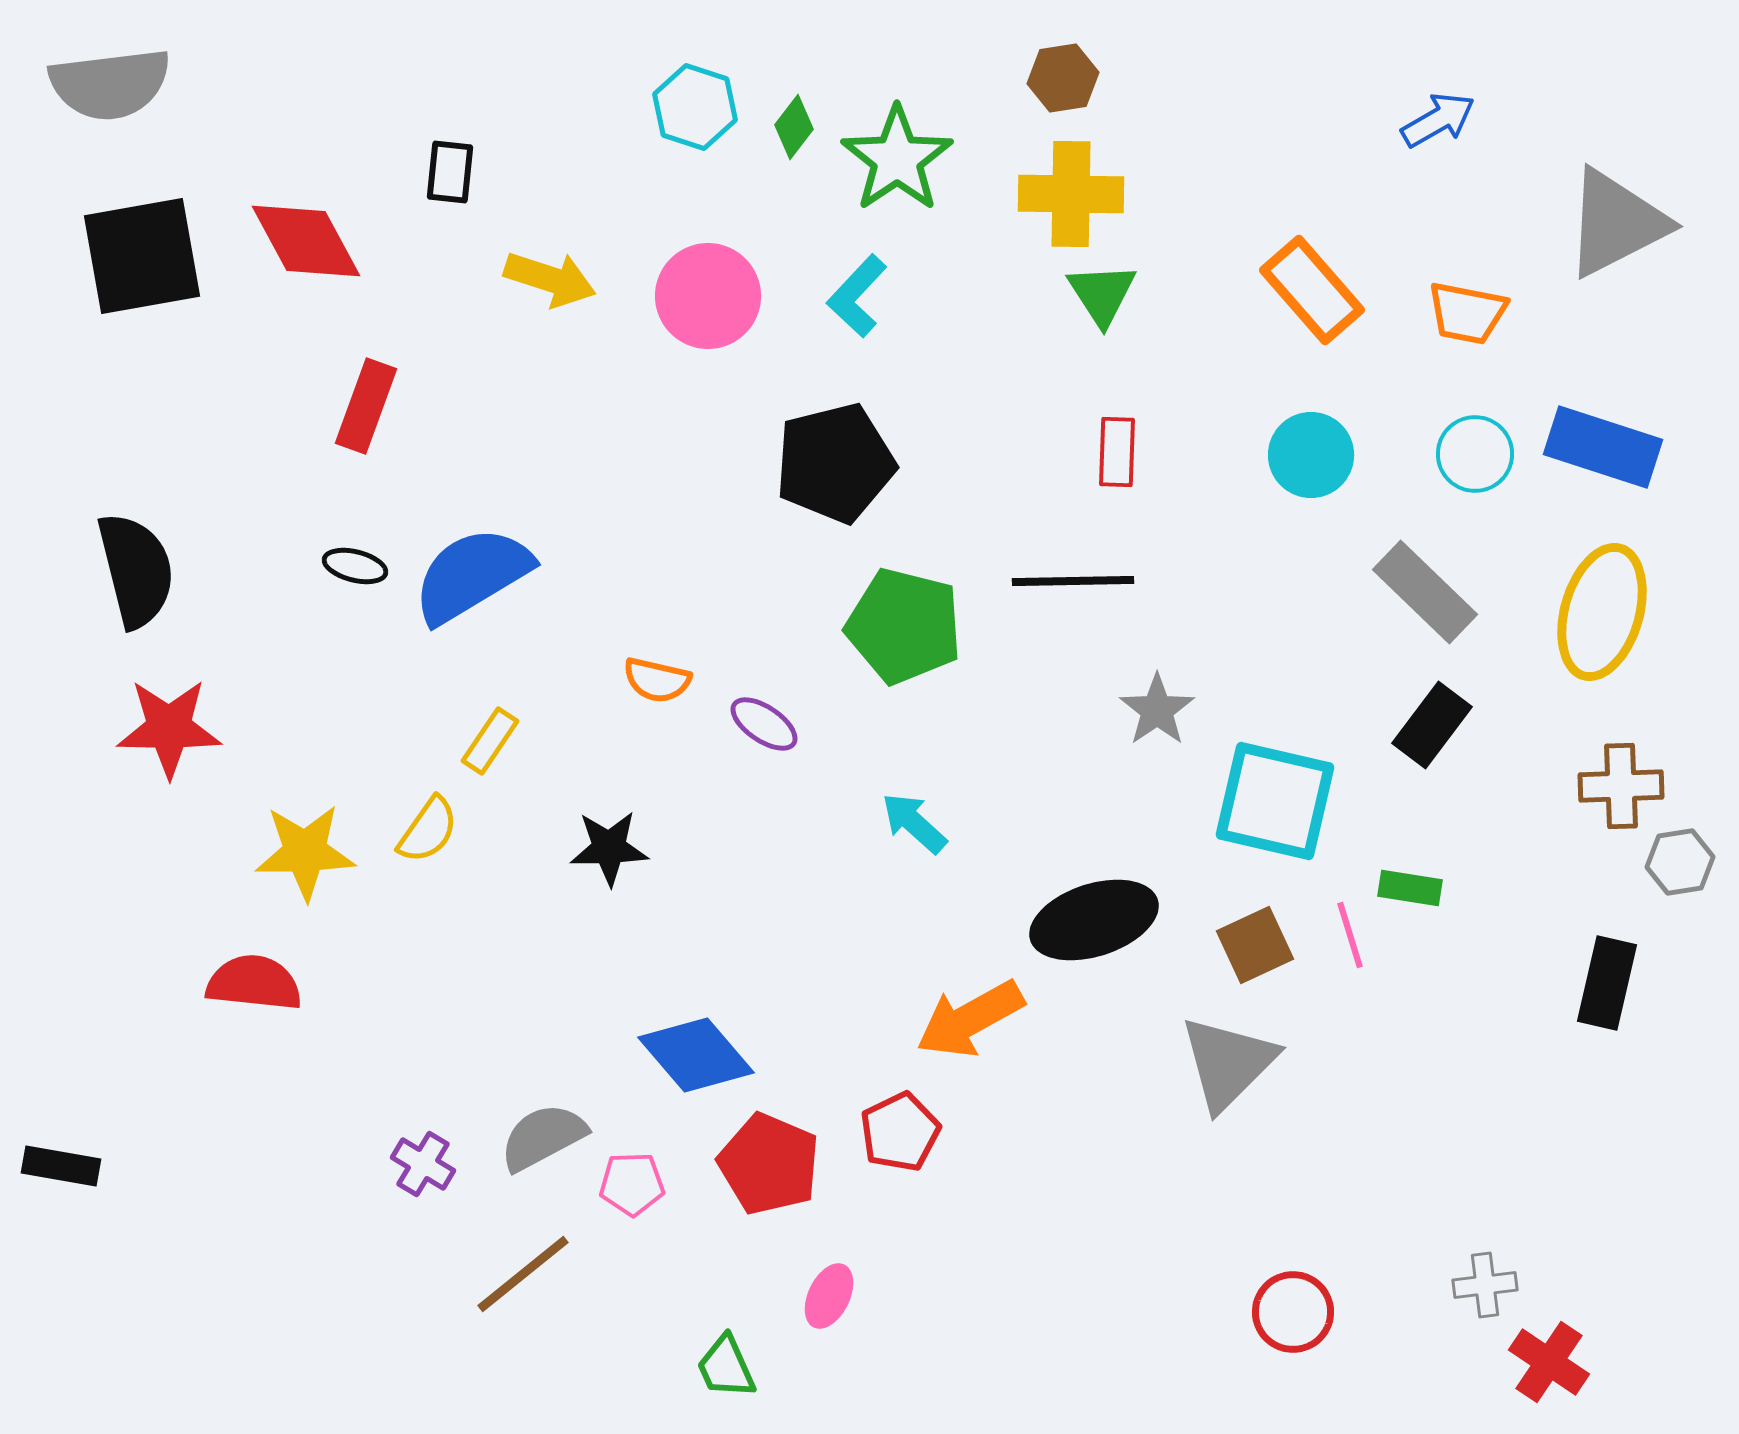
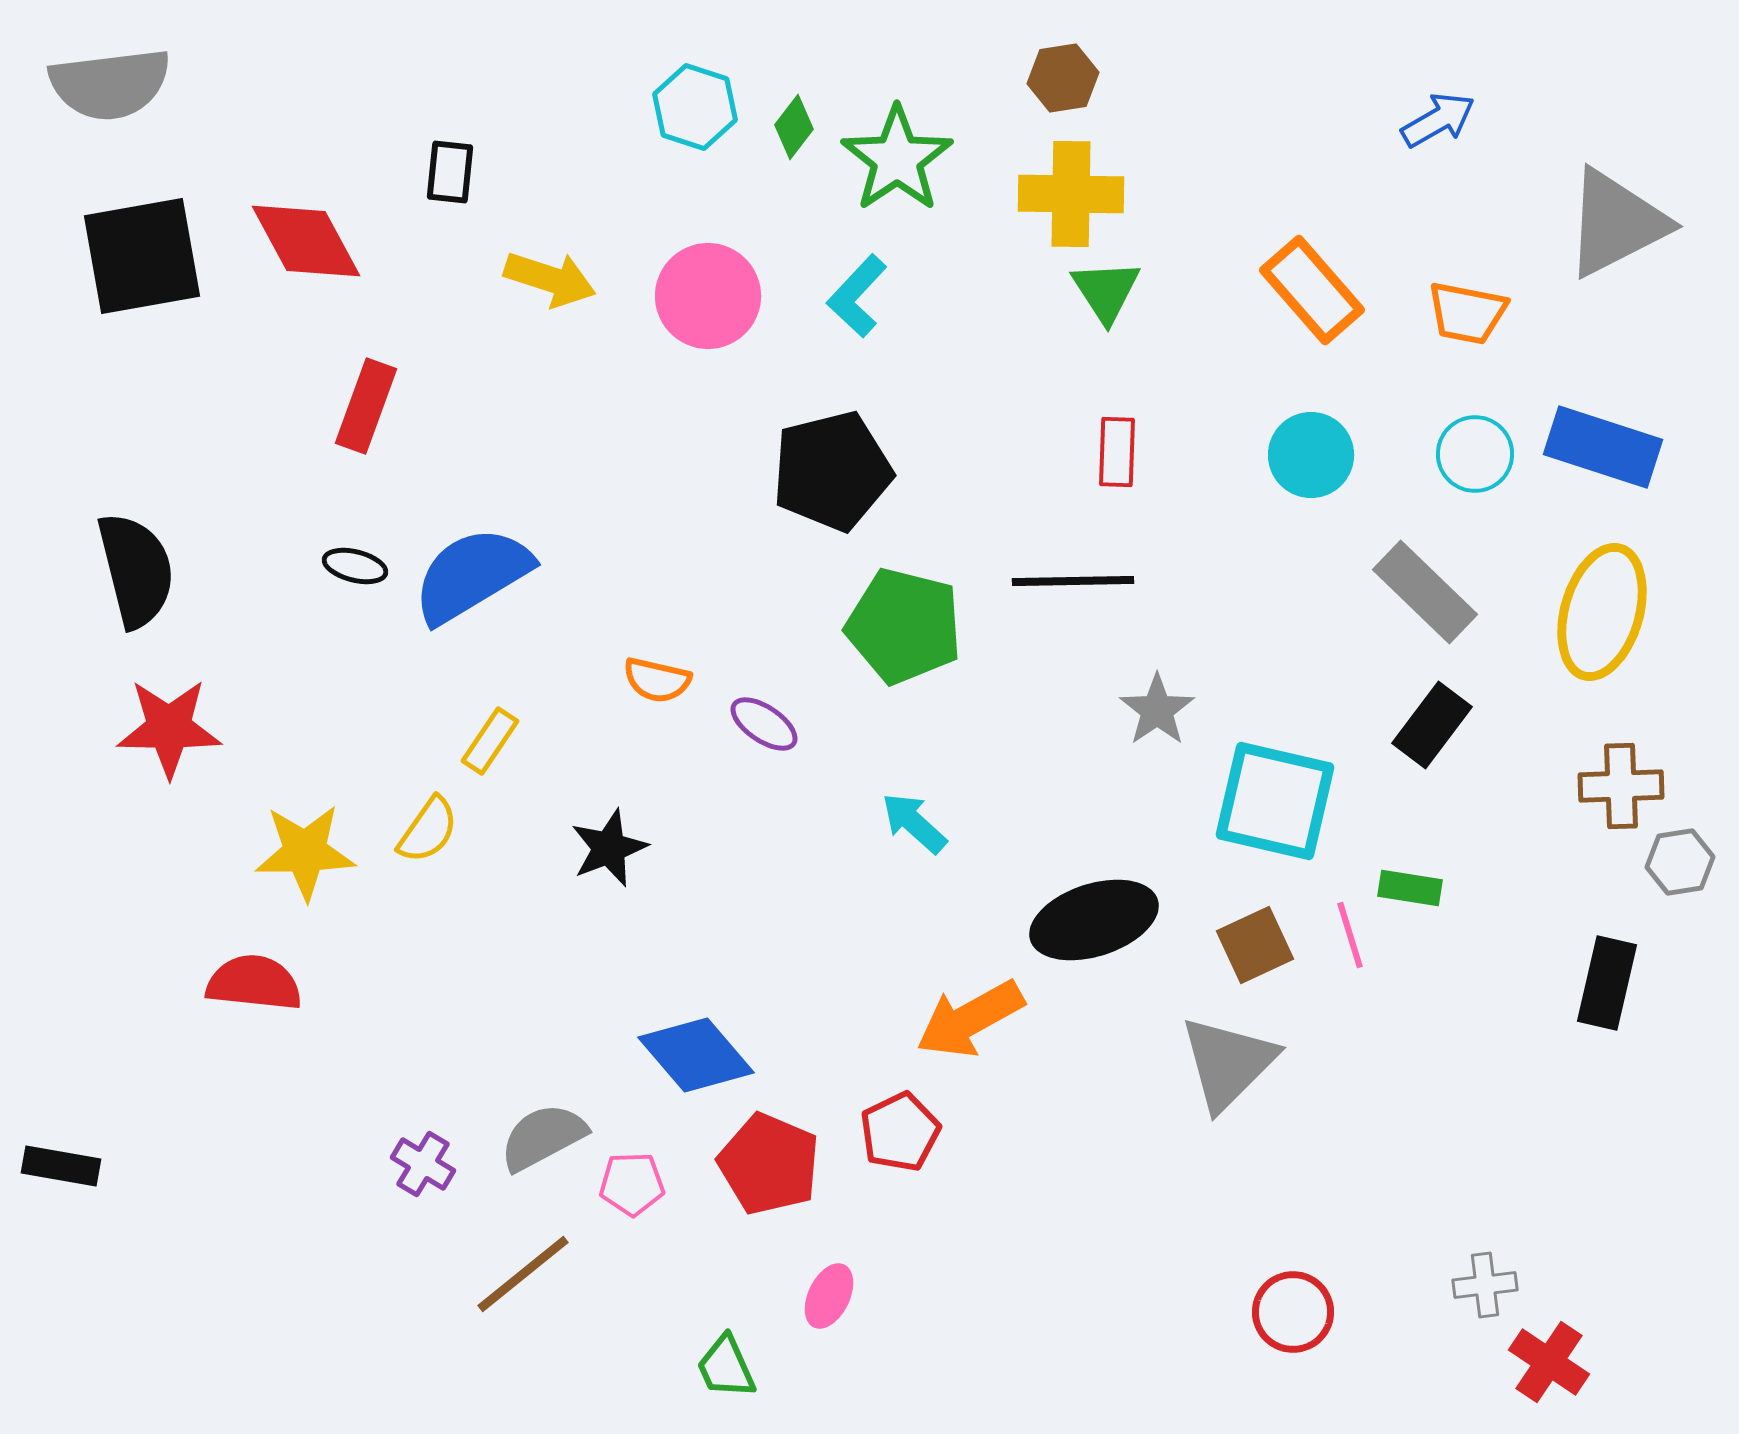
green triangle at (1102, 294): moved 4 px right, 3 px up
black pentagon at (835, 463): moved 3 px left, 8 px down
black star at (609, 848): rotated 20 degrees counterclockwise
